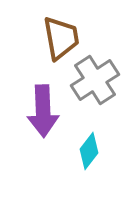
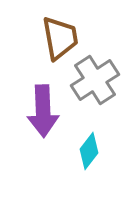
brown trapezoid: moved 1 px left
